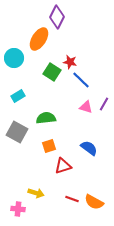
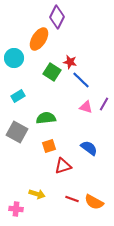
yellow arrow: moved 1 px right, 1 px down
pink cross: moved 2 px left
